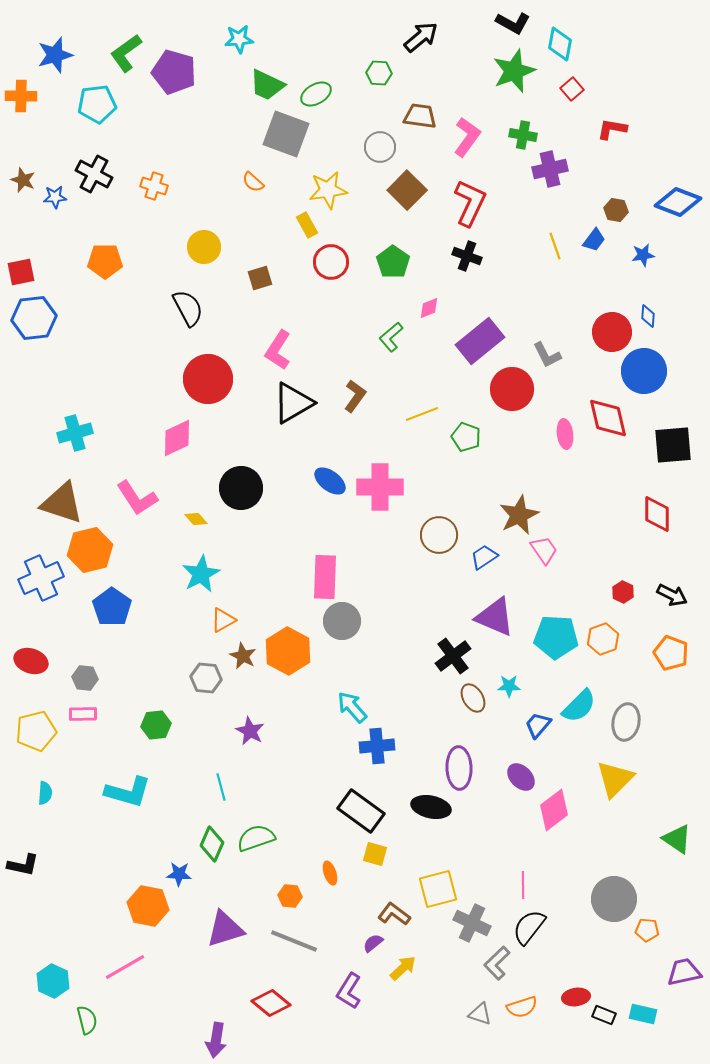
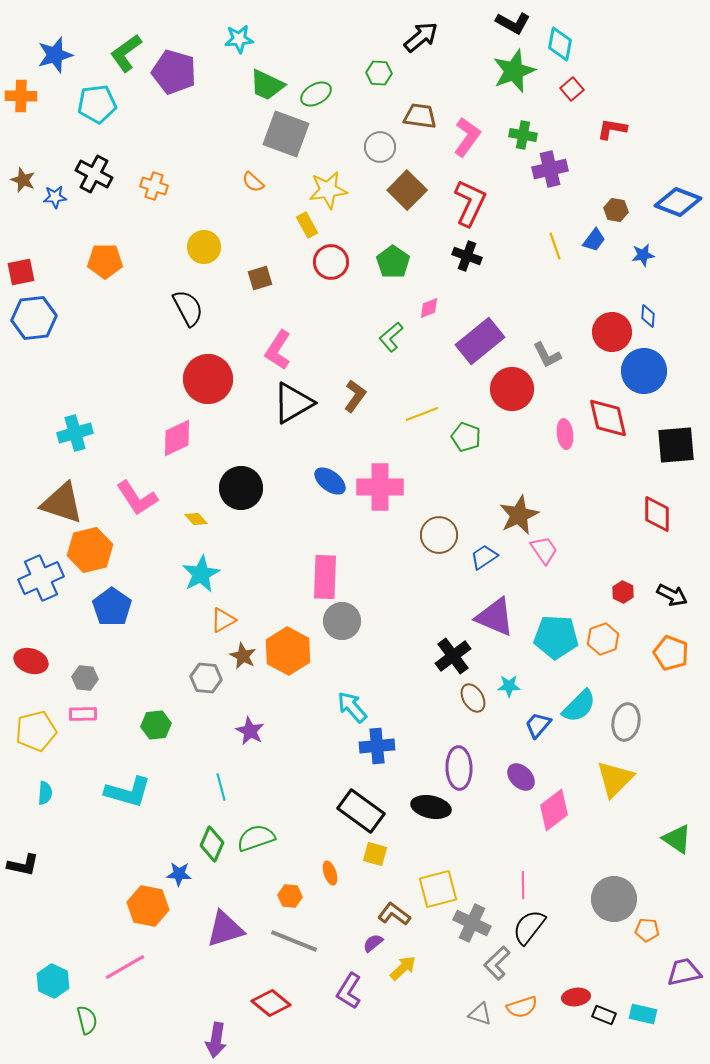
black square at (673, 445): moved 3 px right
